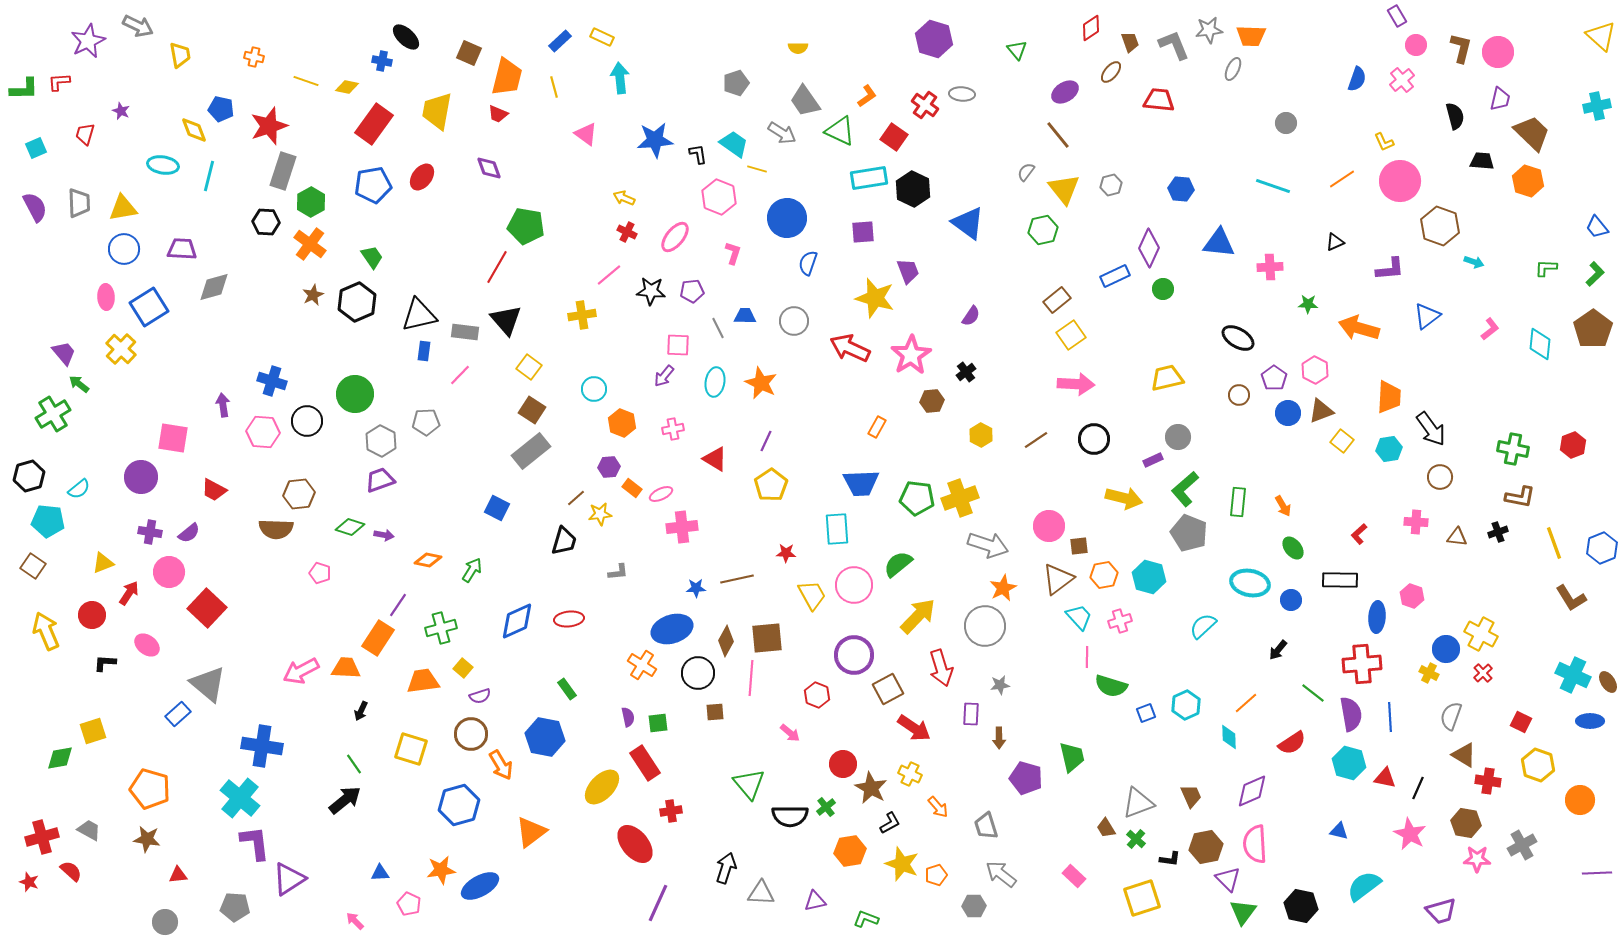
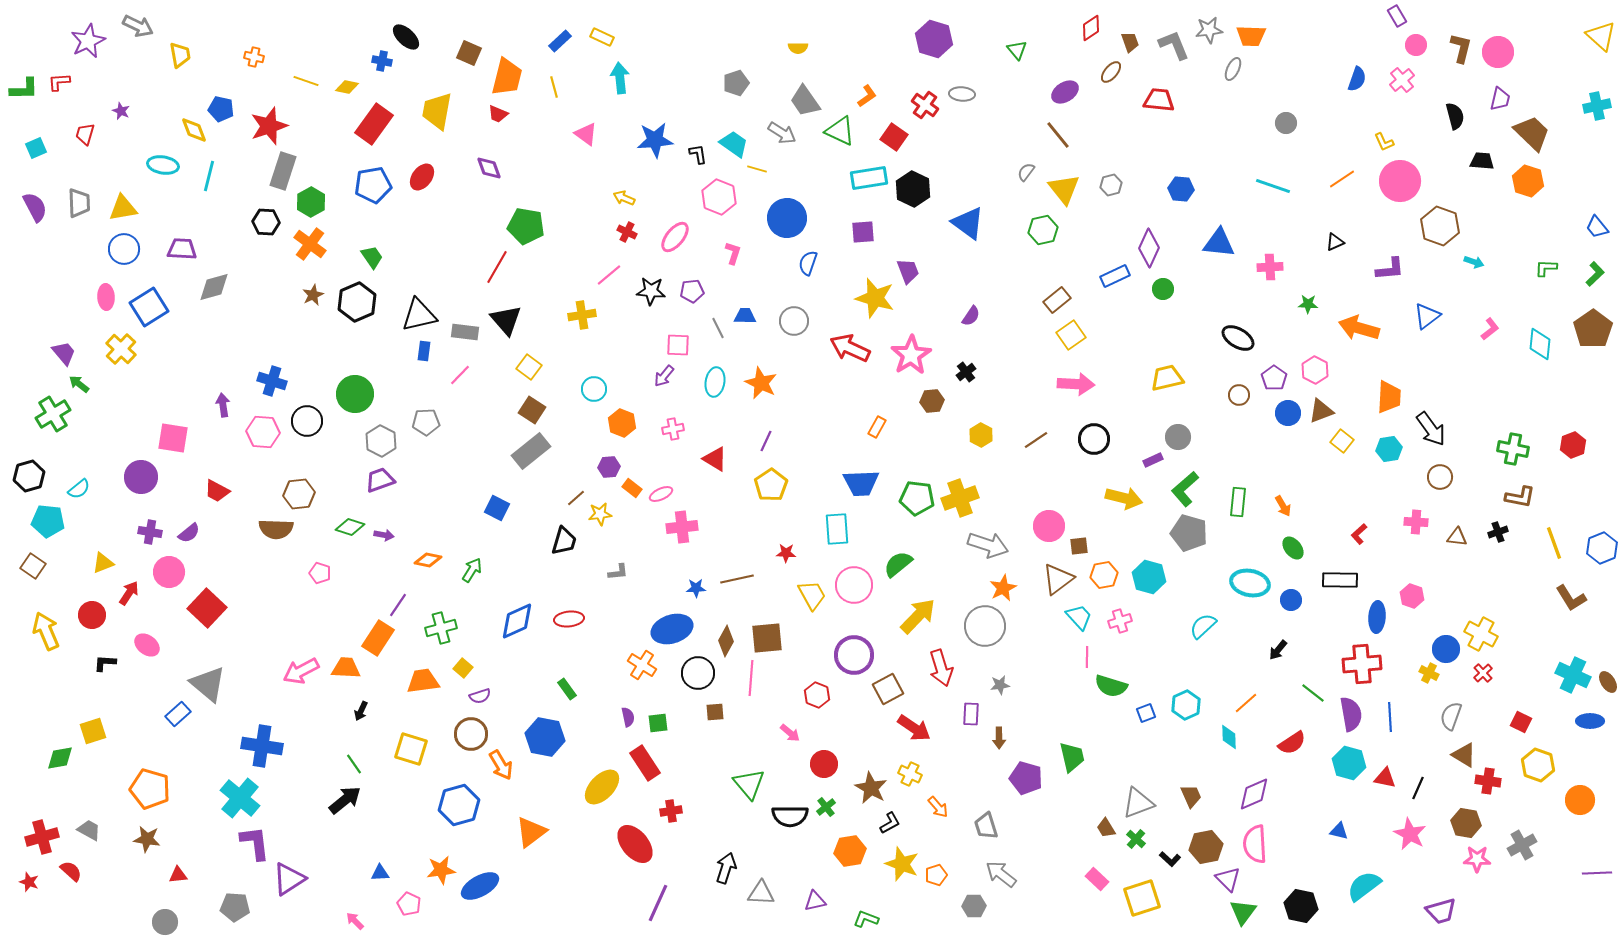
red trapezoid at (214, 490): moved 3 px right, 1 px down
gray pentagon at (1189, 533): rotated 6 degrees counterclockwise
red circle at (843, 764): moved 19 px left
purple diamond at (1252, 791): moved 2 px right, 3 px down
black L-shape at (1170, 859): rotated 35 degrees clockwise
pink rectangle at (1074, 876): moved 23 px right, 3 px down
